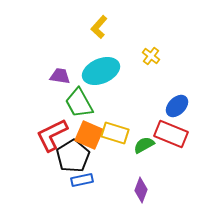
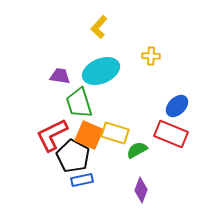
yellow cross: rotated 36 degrees counterclockwise
green trapezoid: rotated 12 degrees clockwise
green semicircle: moved 7 px left, 5 px down
black pentagon: rotated 12 degrees counterclockwise
